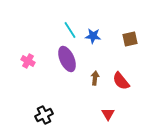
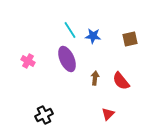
red triangle: rotated 16 degrees clockwise
